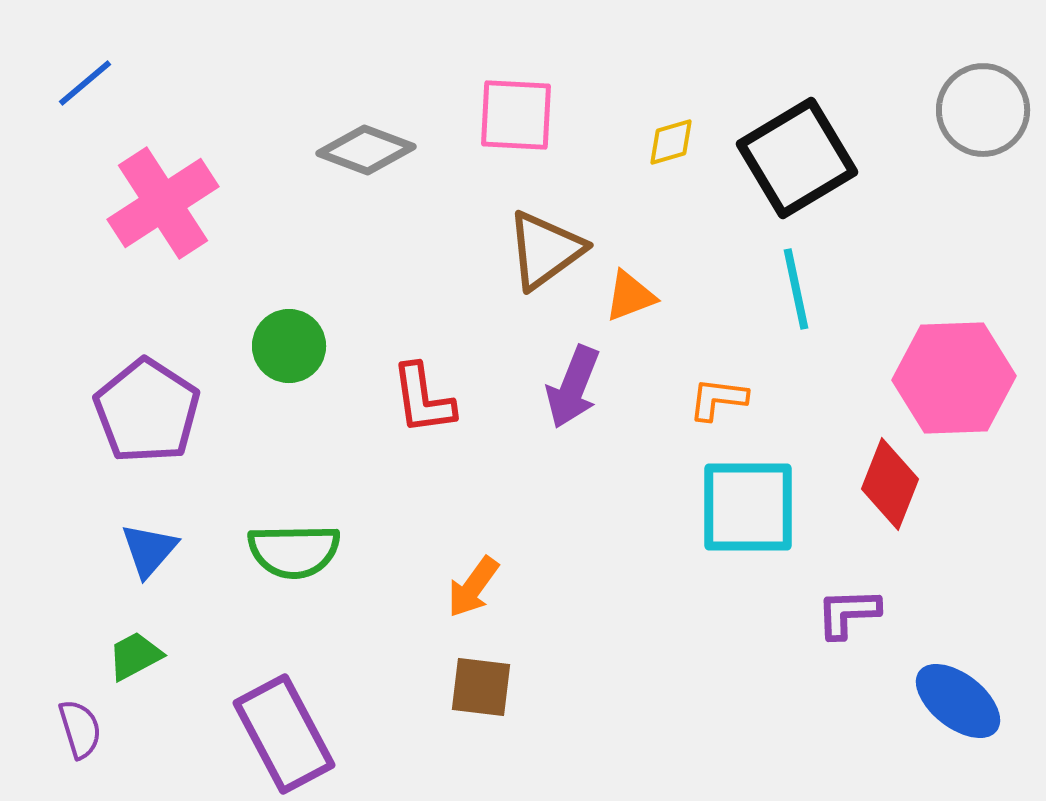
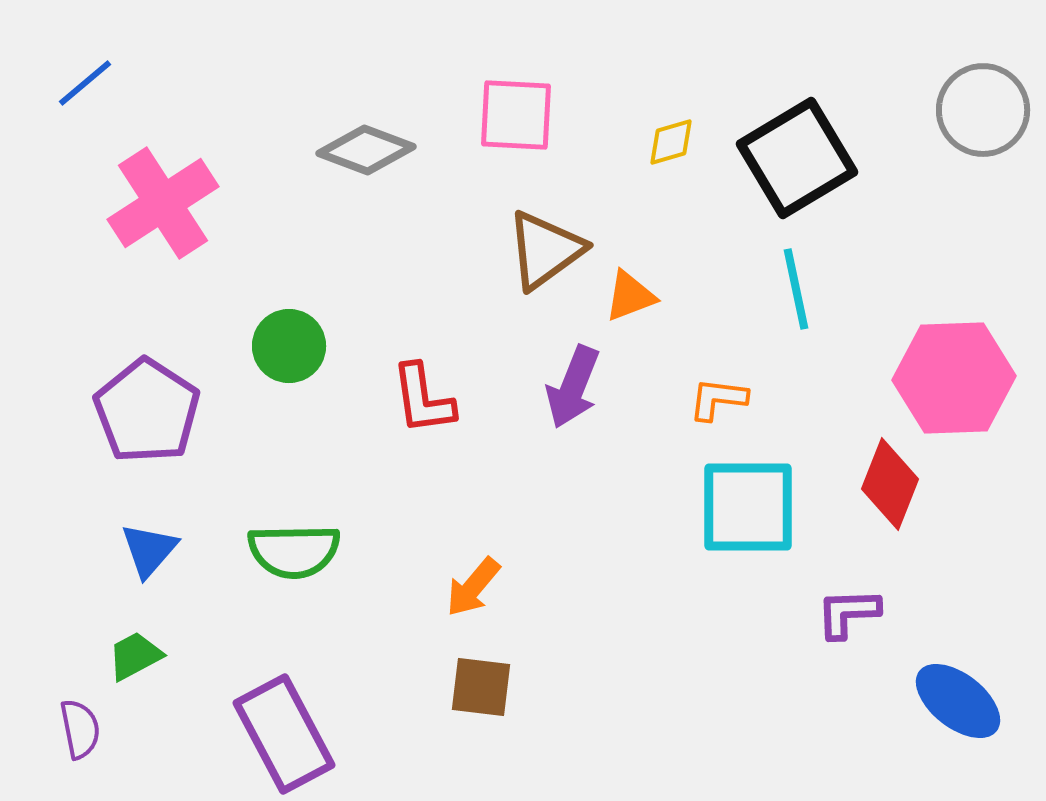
orange arrow: rotated 4 degrees clockwise
purple semicircle: rotated 6 degrees clockwise
